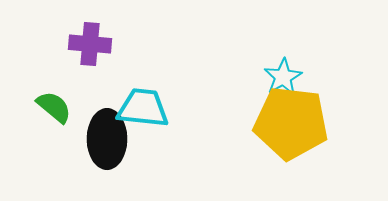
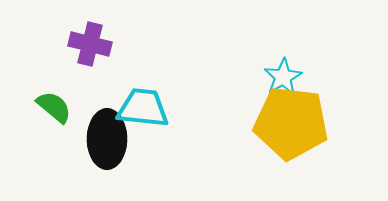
purple cross: rotated 9 degrees clockwise
